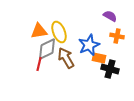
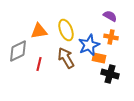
yellow ellipse: moved 7 px right, 2 px up
orange cross: moved 6 px left, 1 px down
gray diamond: moved 29 px left, 2 px down
black cross: moved 5 px down
